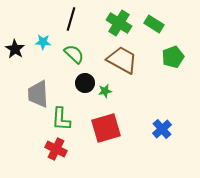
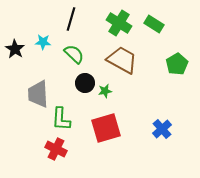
green pentagon: moved 4 px right, 7 px down; rotated 10 degrees counterclockwise
